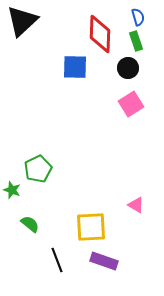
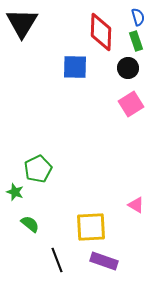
black triangle: moved 2 px down; rotated 16 degrees counterclockwise
red diamond: moved 1 px right, 2 px up
green star: moved 3 px right, 2 px down
